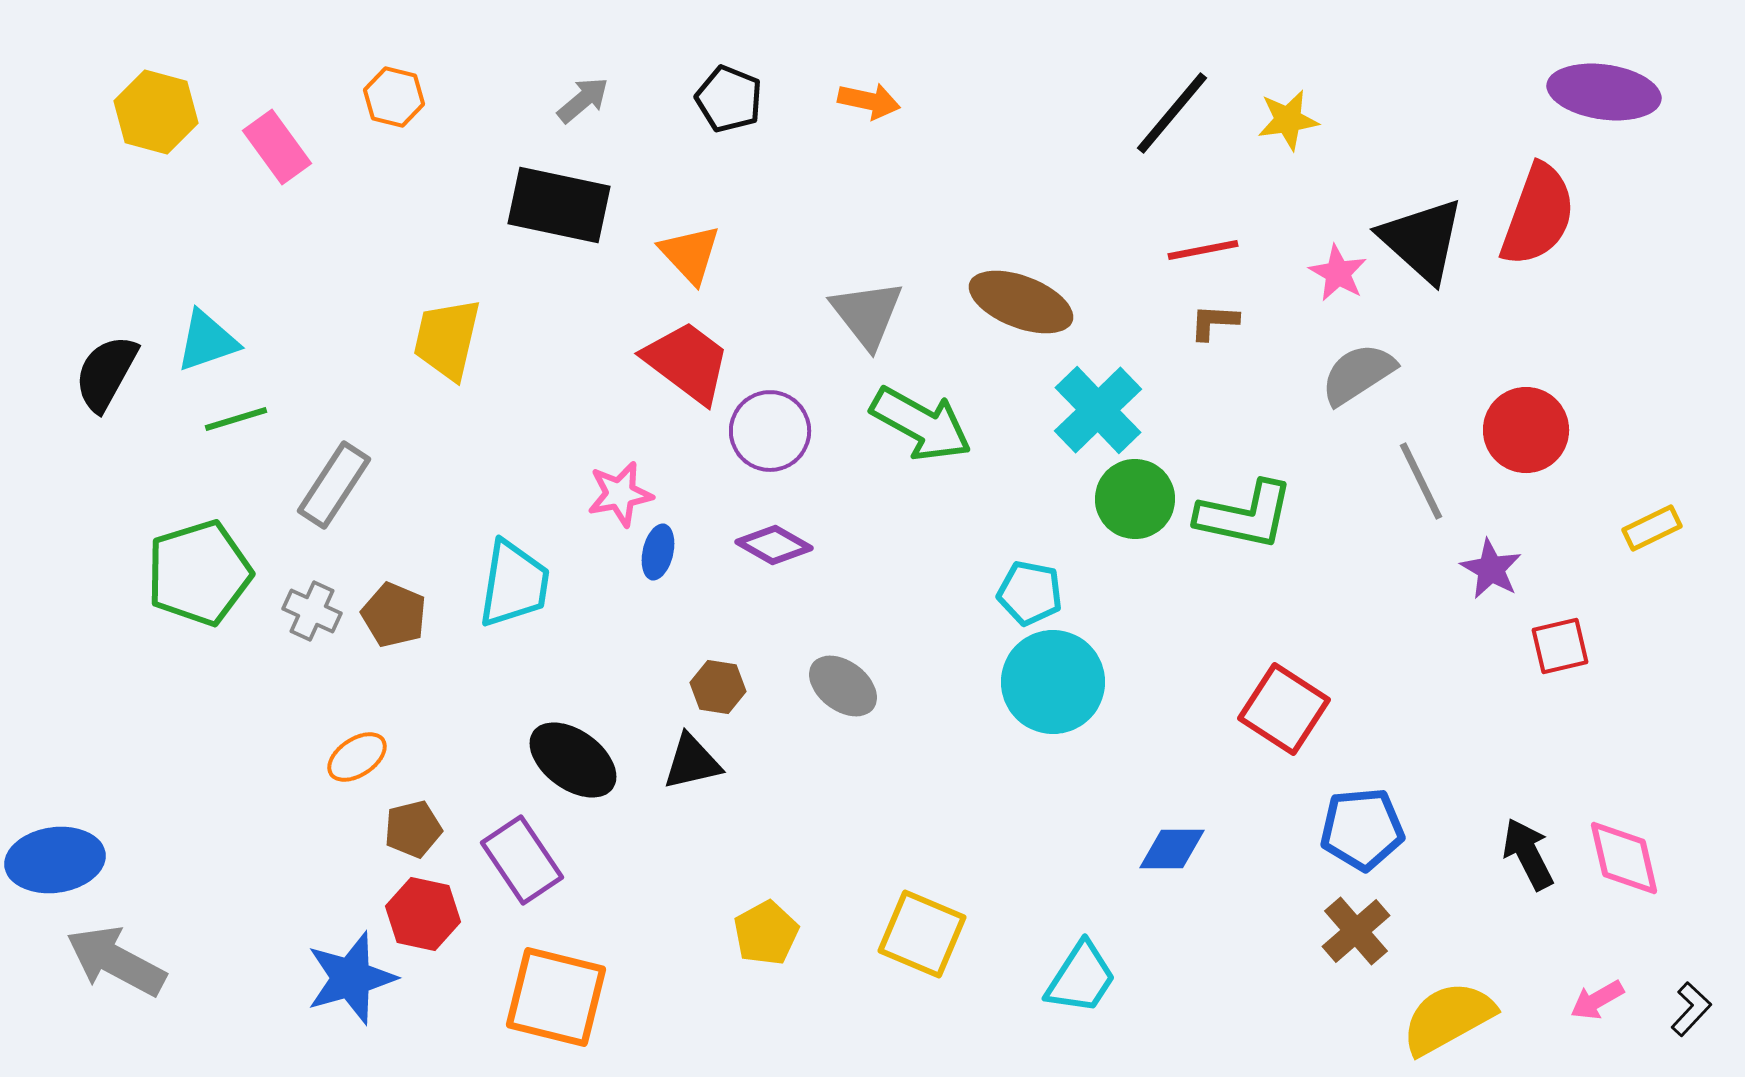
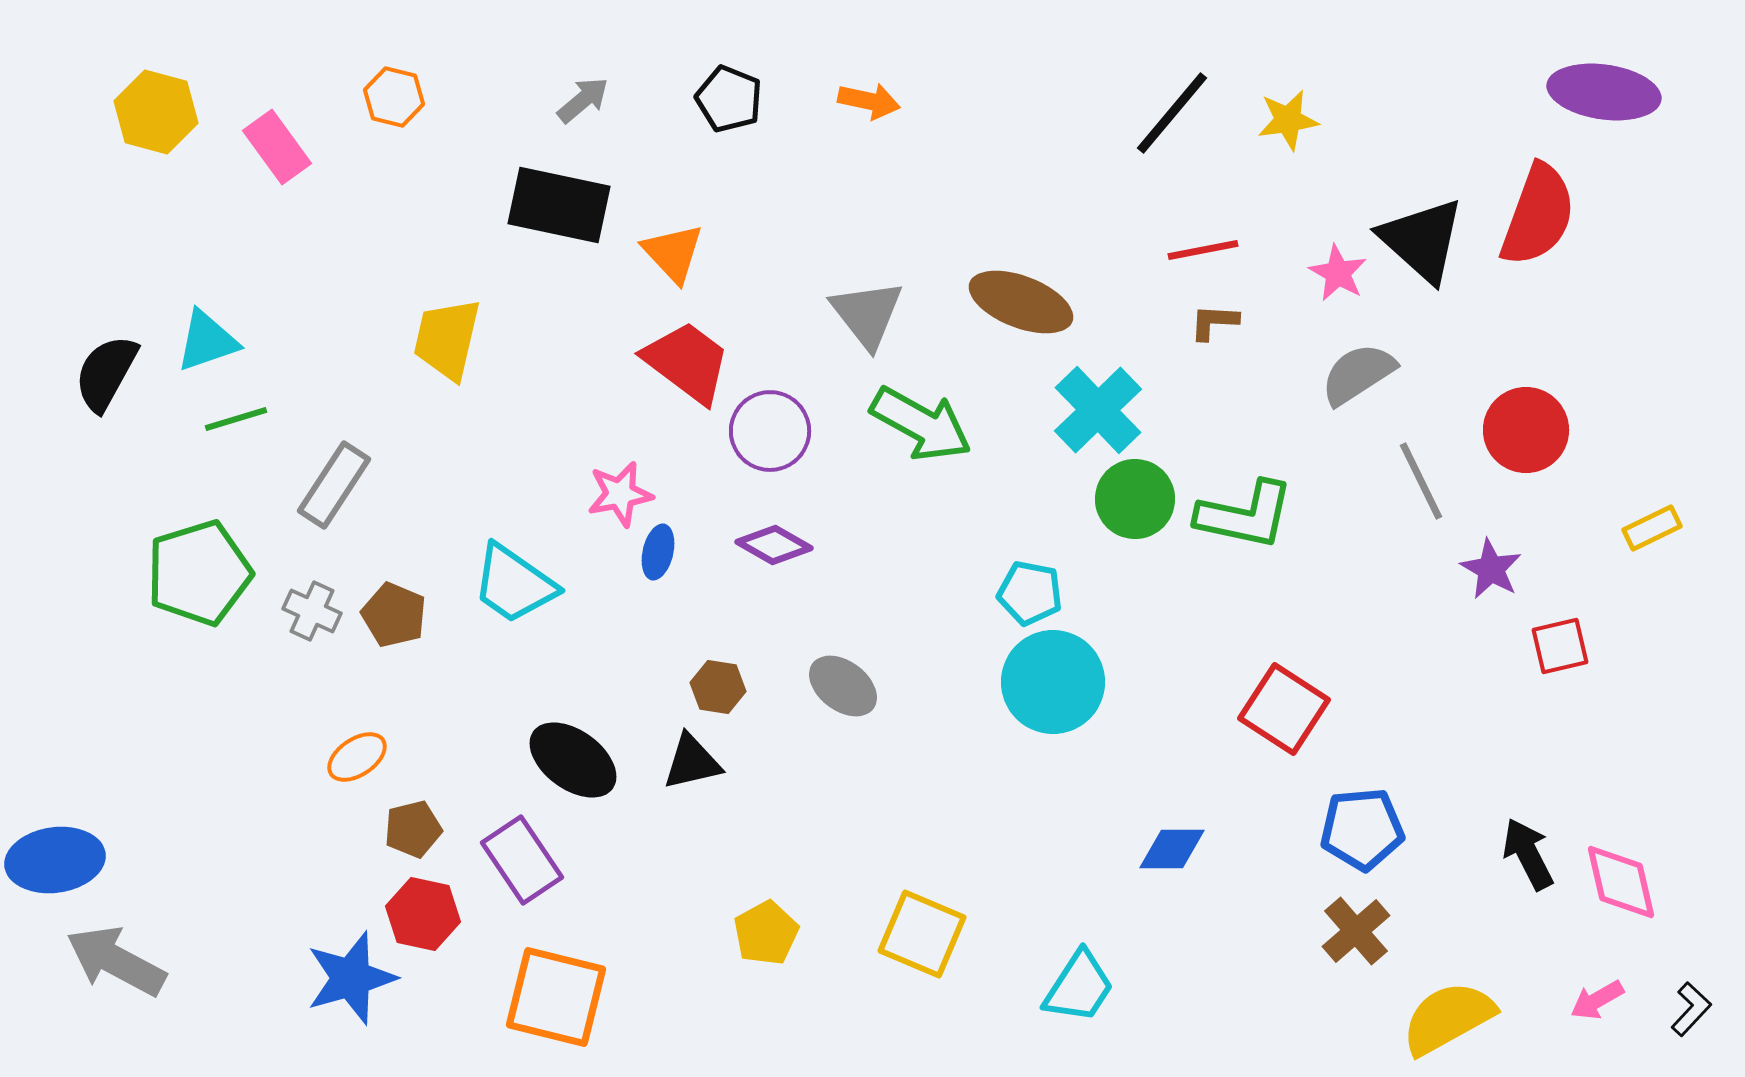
orange triangle at (690, 254): moved 17 px left, 1 px up
cyan trapezoid at (514, 584): rotated 116 degrees clockwise
pink diamond at (1624, 858): moved 3 px left, 24 px down
cyan trapezoid at (1081, 978): moved 2 px left, 9 px down
